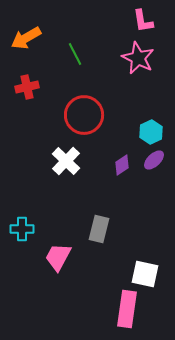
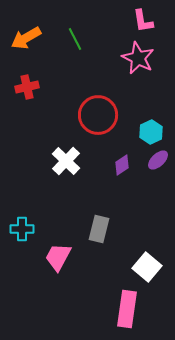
green line: moved 15 px up
red circle: moved 14 px right
purple ellipse: moved 4 px right
white square: moved 2 px right, 7 px up; rotated 28 degrees clockwise
